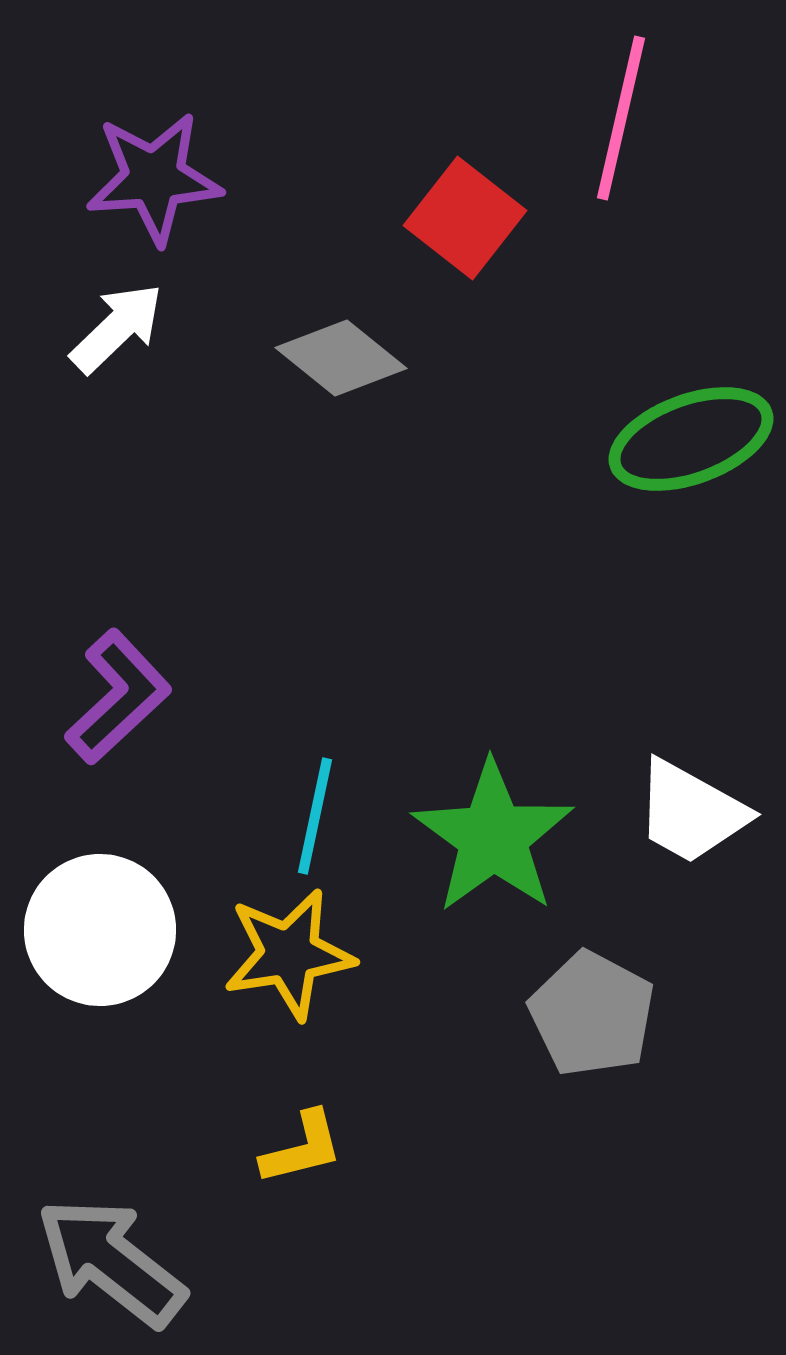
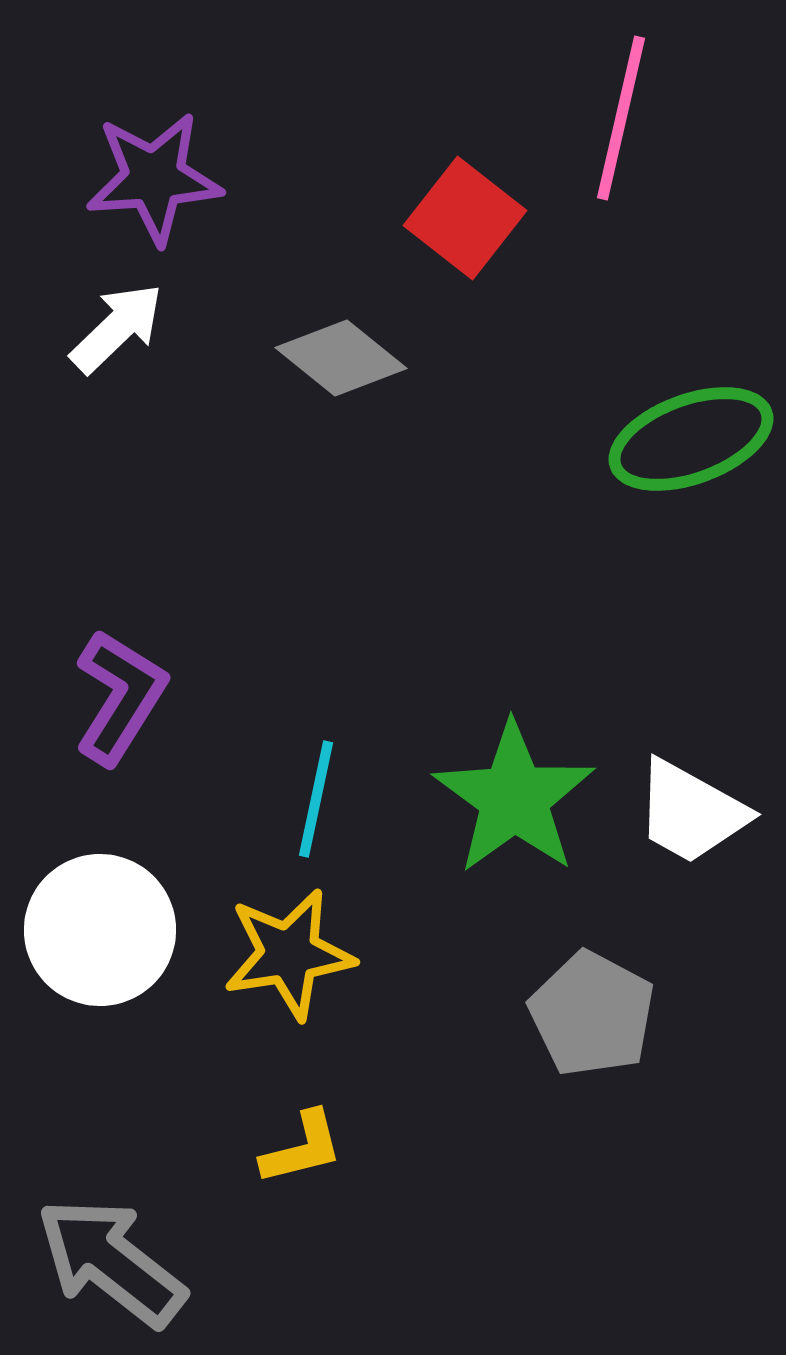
purple L-shape: moved 2 px right; rotated 15 degrees counterclockwise
cyan line: moved 1 px right, 17 px up
green star: moved 21 px right, 39 px up
